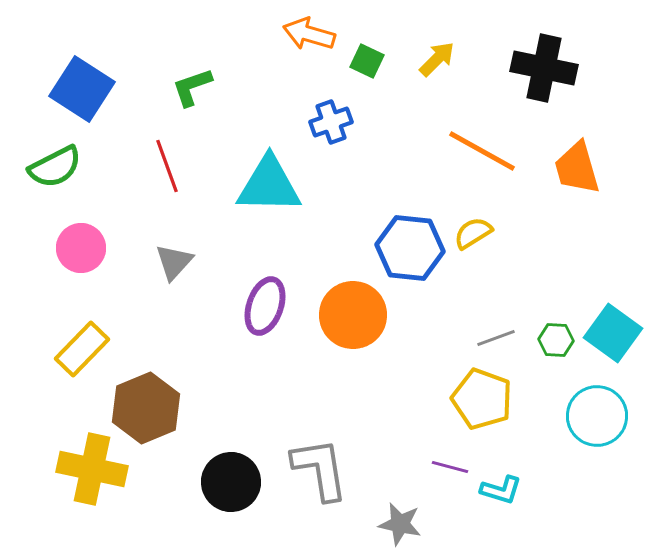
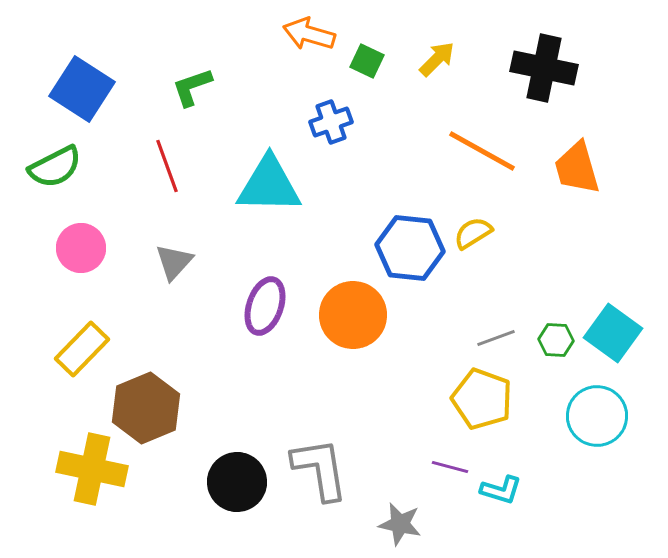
black circle: moved 6 px right
